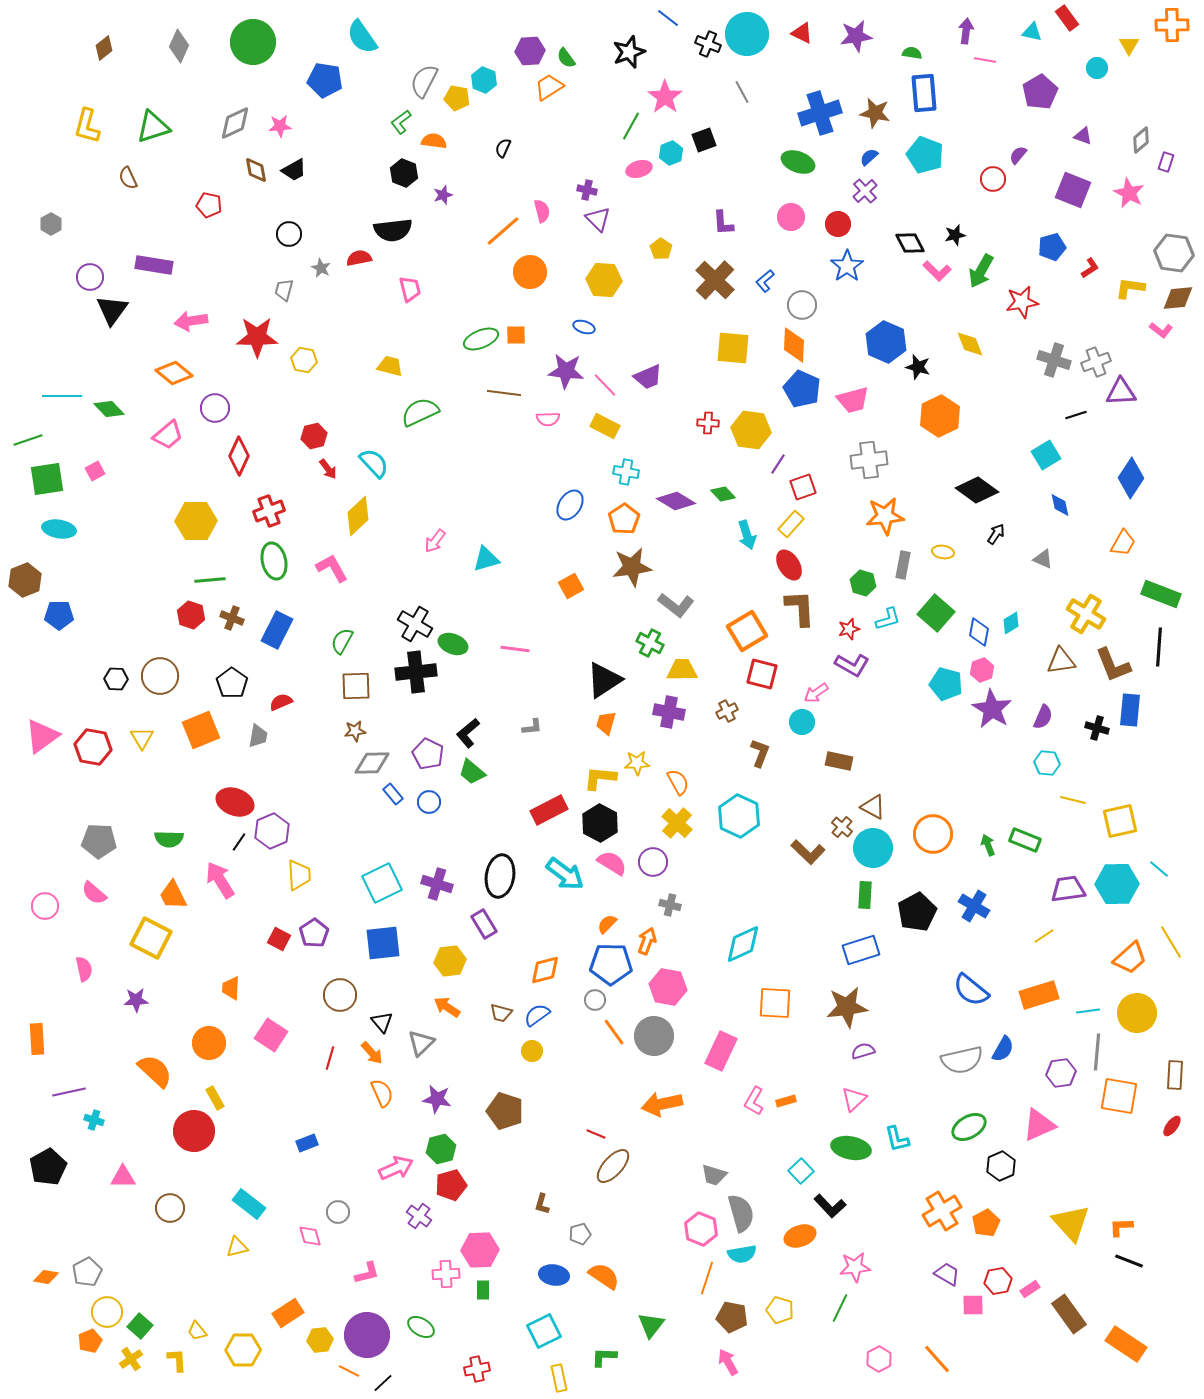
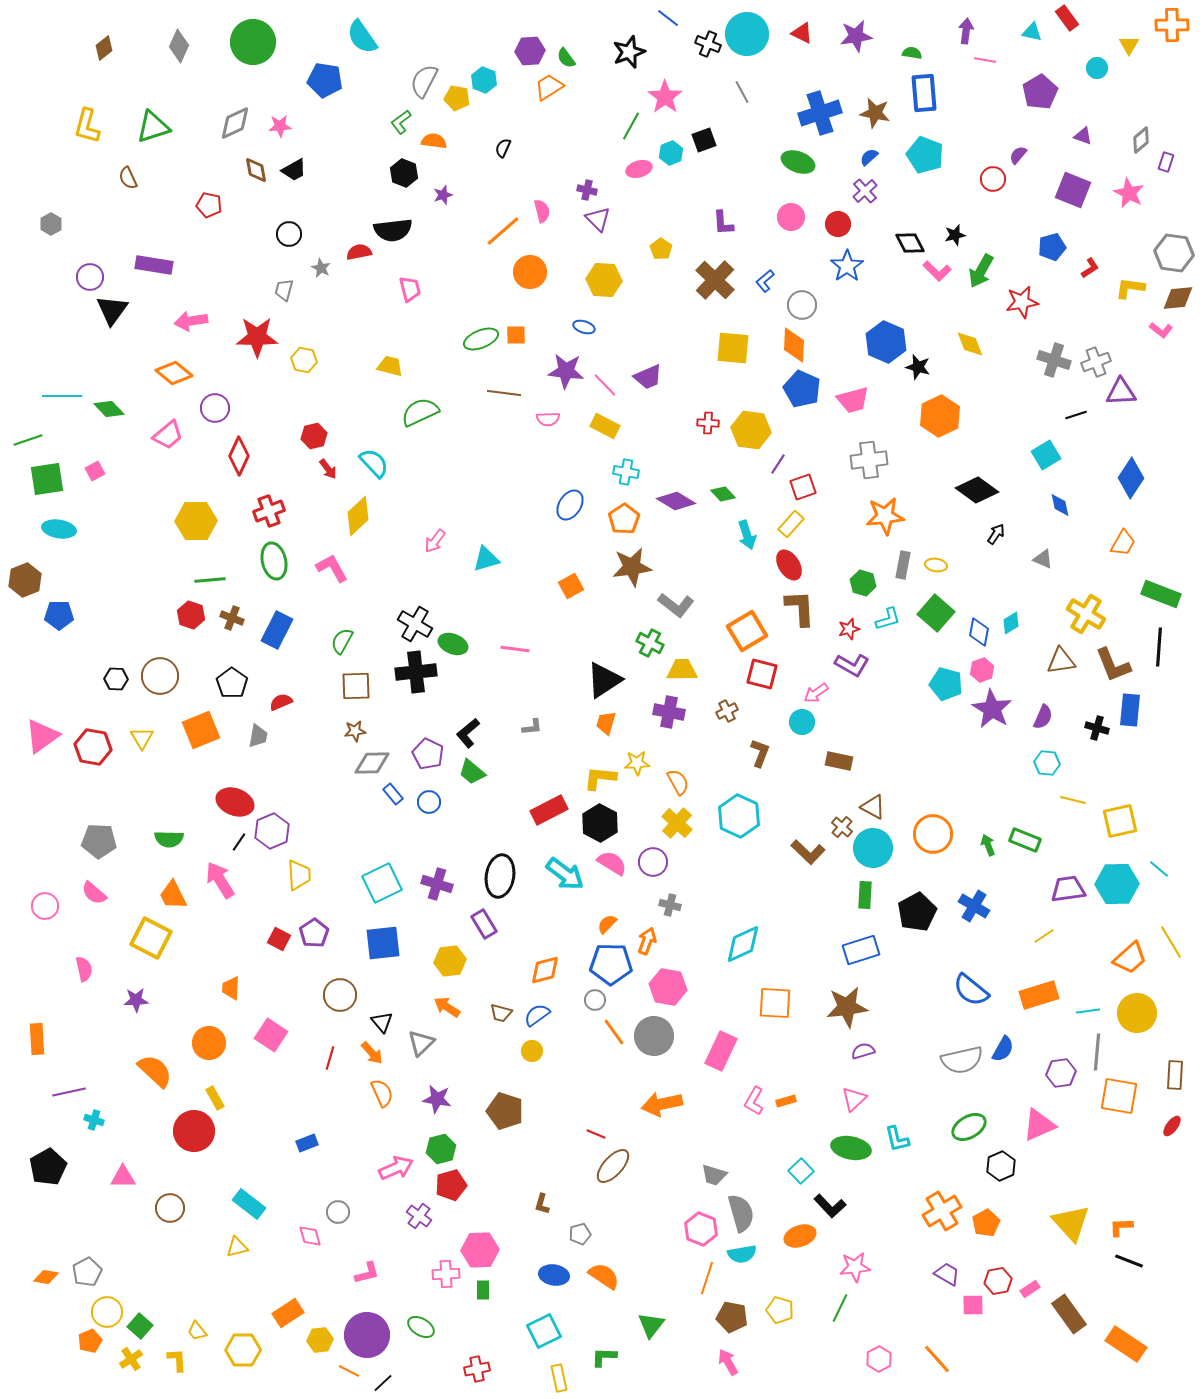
red semicircle at (359, 258): moved 6 px up
yellow ellipse at (943, 552): moved 7 px left, 13 px down
